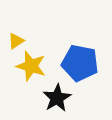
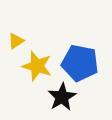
yellow star: moved 6 px right
black star: moved 5 px right, 1 px up
